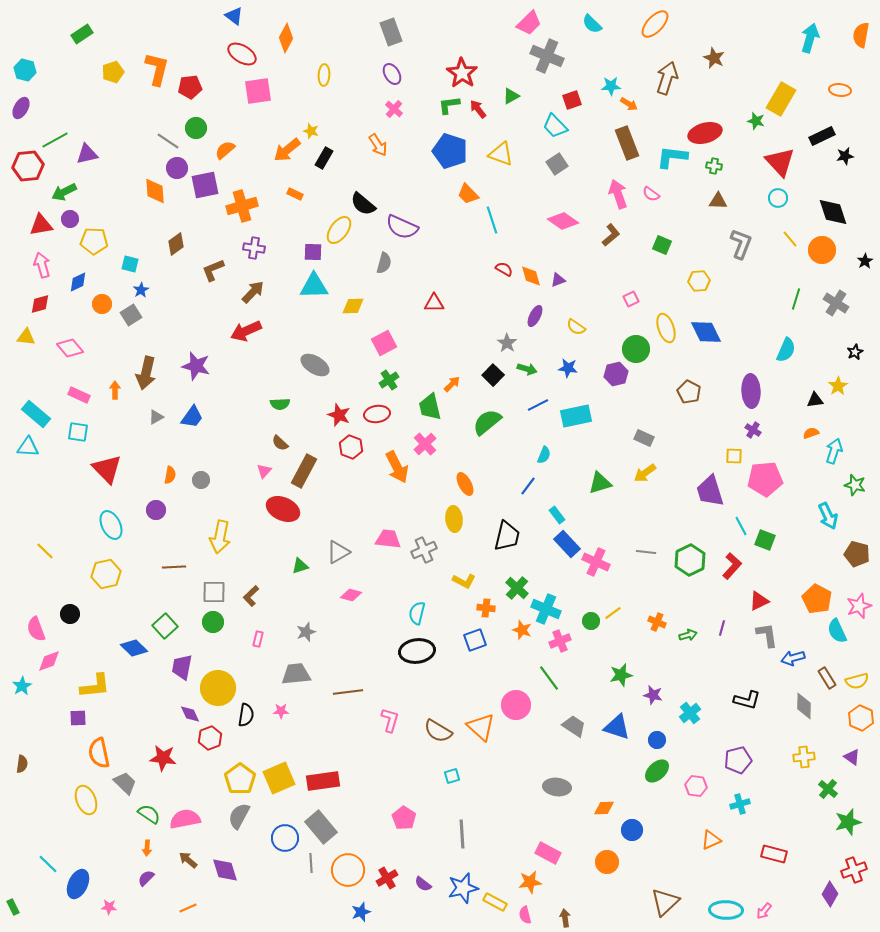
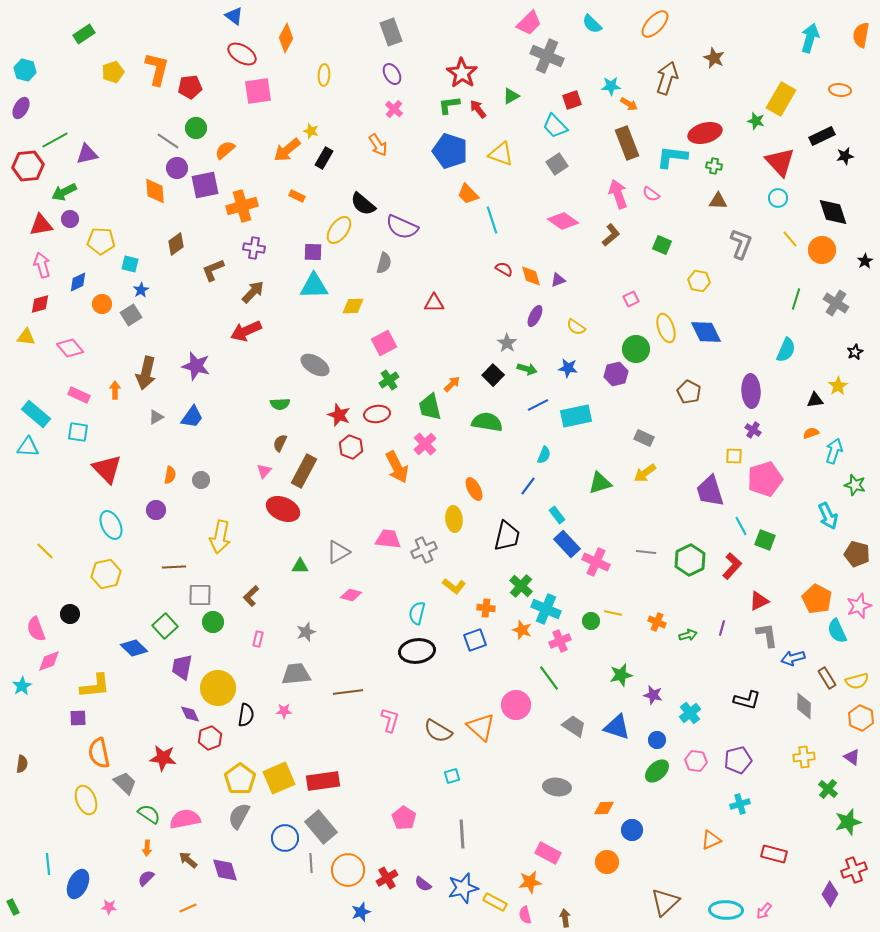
green rectangle at (82, 34): moved 2 px right
orange rectangle at (295, 194): moved 2 px right, 2 px down
yellow pentagon at (94, 241): moved 7 px right
yellow hexagon at (699, 281): rotated 15 degrees clockwise
green semicircle at (487, 422): rotated 48 degrees clockwise
brown semicircle at (280, 443): rotated 72 degrees clockwise
pink pentagon at (765, 479): rotated 12 degrees counterclockwise
orange ellipse at (465, 484): moved 9 px right, 5 px down
green triangle at (300, 566): rotated 18 degrees clockwise
yellow L-shape at (464, 581): moved 10 px left, 5 px down; rotated 10 degrees clockwise
green cross at (517, 588): moved 4 px right, 2 px up
gray square at (214, 592): moved 14 px left, 3 px down
yellow line at (613, 613): rotated 48 degrees clockwise
pink star at (281, 711): moved 3 px right
pink hexagon at (696, 786): moved 25 px up
cyan line at (48, 864): rotated 40 degrees clockwise
